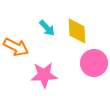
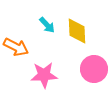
cyan arrow: moved 3 px up
pink circle: moved 6 px down
